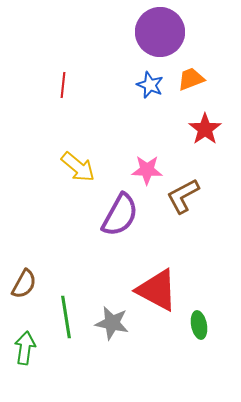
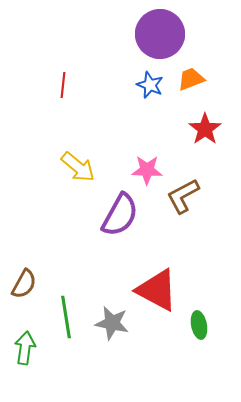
purple circle: moved 2 px down
